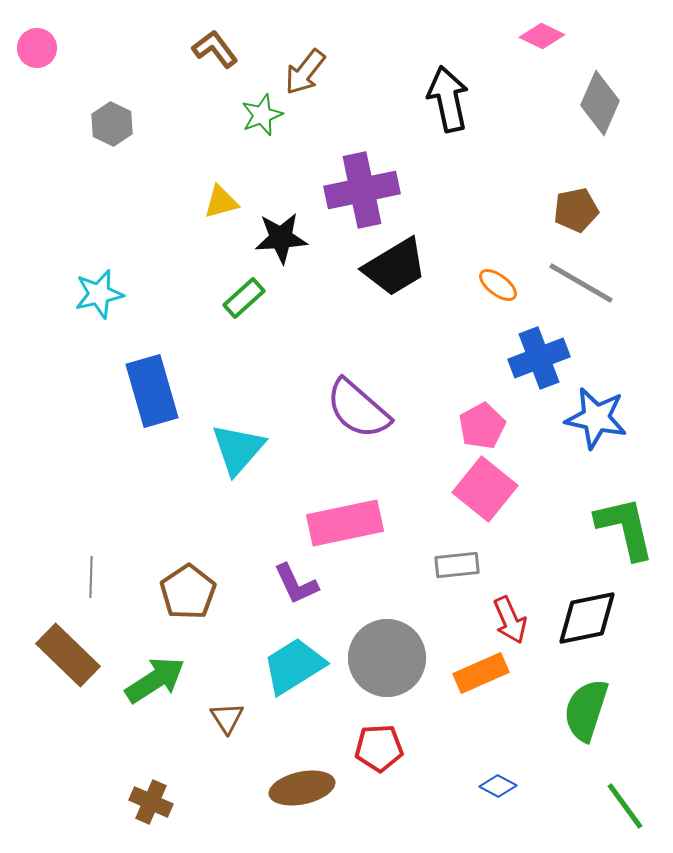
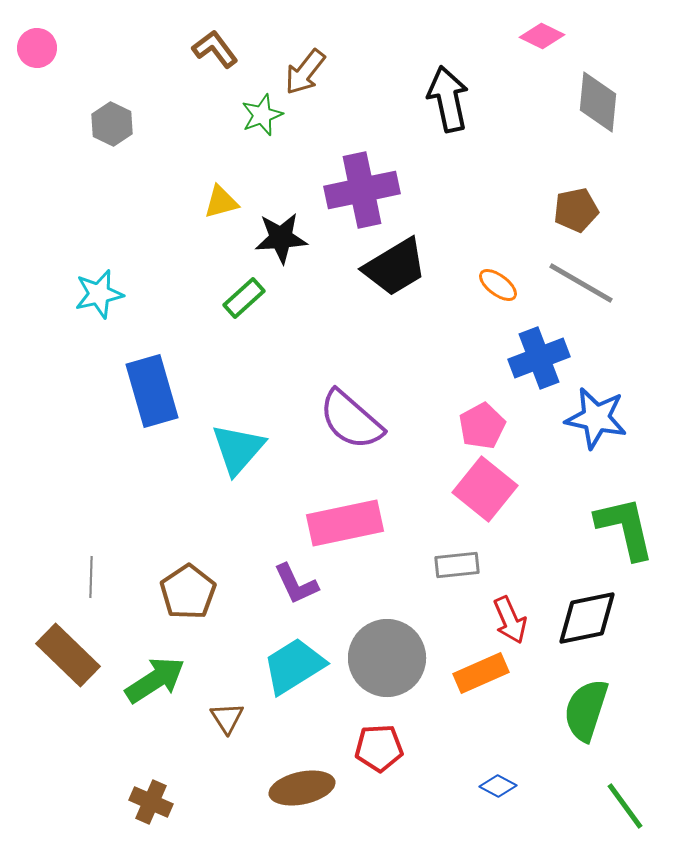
gray diamond at (600, 103): moved 2 px left, 1 px up; rotated 18 degrees counterclockwise
purple semicircle at (358, 409): moved 7 px left, 11 px down
